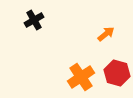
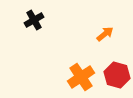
orange arrow: moved 1 px left
red hexagon: moved 2 px down
